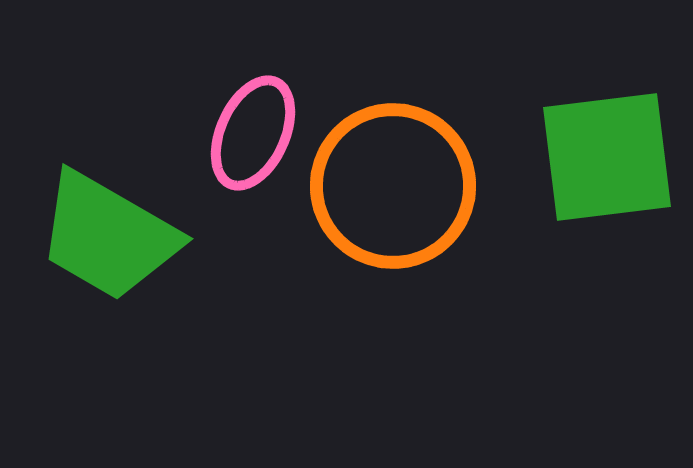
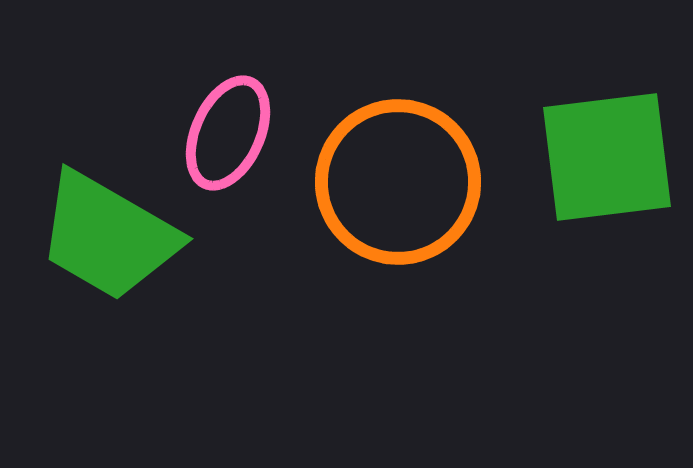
pink ellipse: moved 25 px left
orange circle: moved 5 px right, 4 px up
